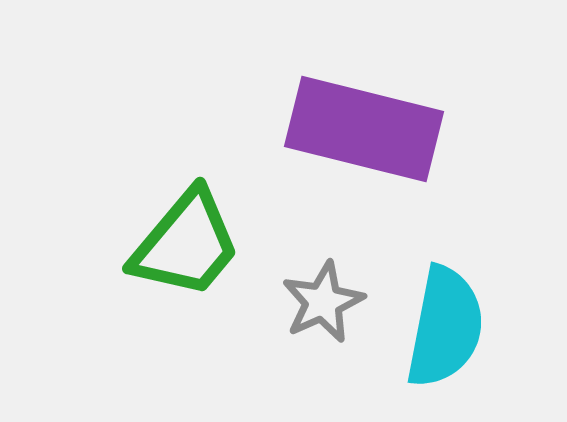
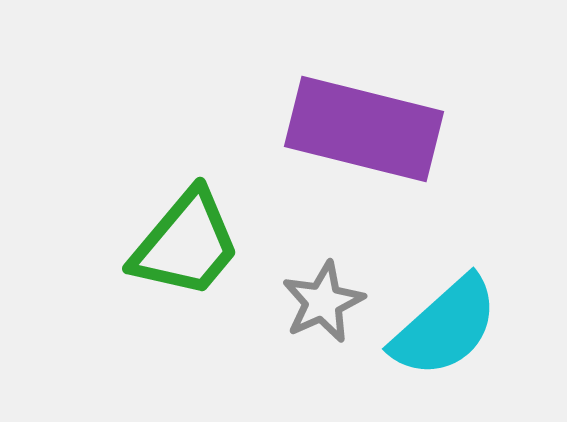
cyan semicircle: rotated 37 degrees clockwise
